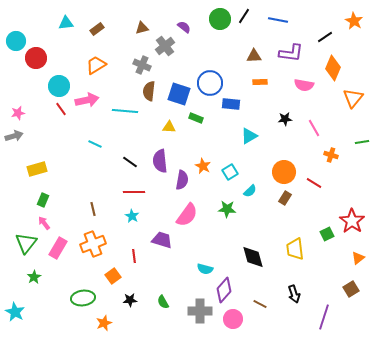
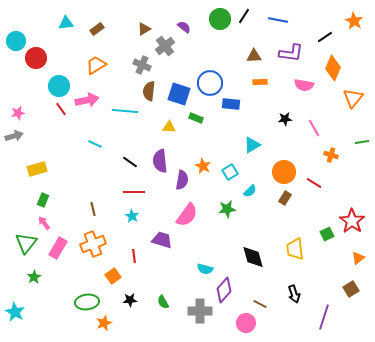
brown triangle at (142, 28): moved 2 px right, 1 px down; rotated 16 degrees counterclockwise
cyan triangle at (249, 136): moved 3 px right, 9 px down
green star at (227, 209): rotated 12 degrees counterclockwise
green ellipse at (83, 298): moved 4 px right, 4 px down
pink circle at (233, 319): moved 13 px right, 4 px down
